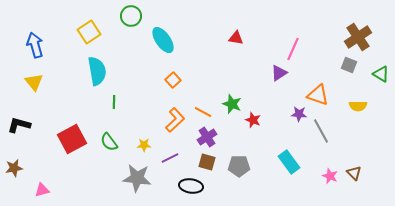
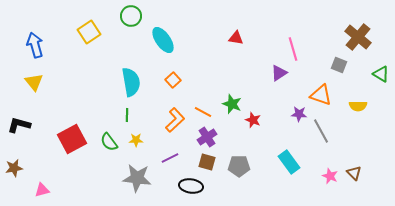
brown cross: rotated 16 degrees counterclockwise
pink line: rotated 40 degrees counterclockwise
gray square: moved 10 px left
cyan semicircle: moved 34 px right, 11 px down
orange triangle: moved 3 px right
green line: moved 13 px right, 13 px down
yellow star: moved 8 px left, 5 px up
